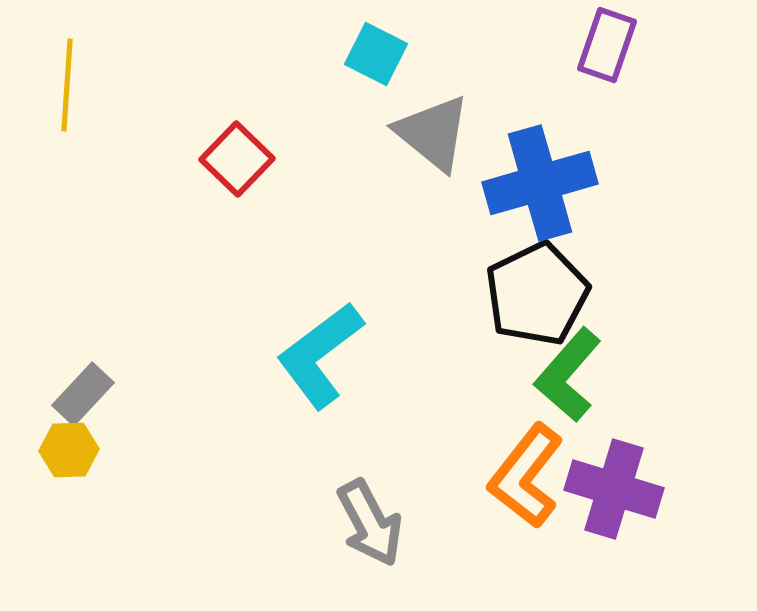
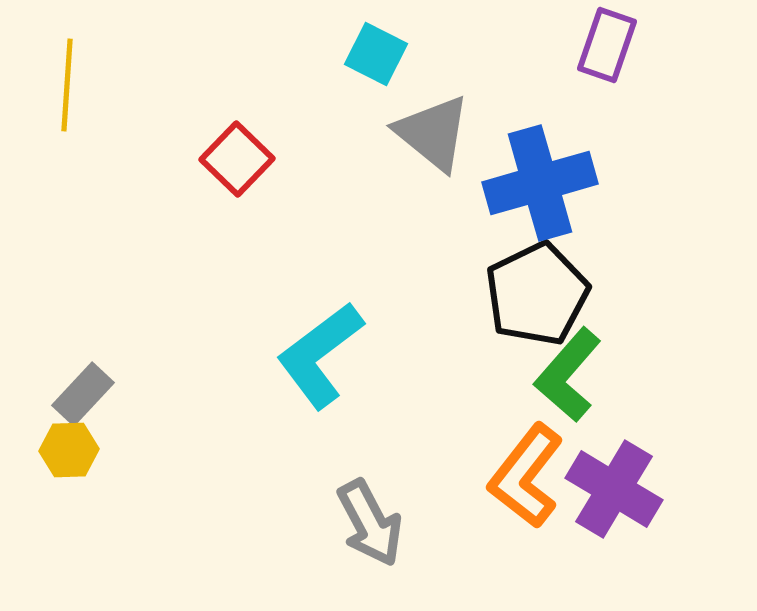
purple cross: rotated 14 degrees clockwise
